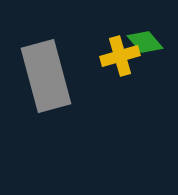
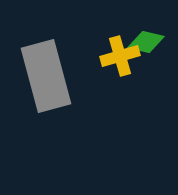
green diamond: moved 1 px right; rotated 36 degrees counterclockwise
